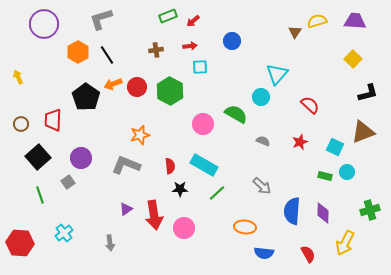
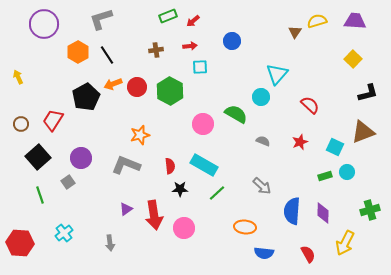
black pentagon at (86, 97): rotated 8 degrees clockwise
red trapezoid at (53, 120): rotated 30 degrees clockwise
green rectangle at (325, 176): rotated 32 degrees counterclockwise
